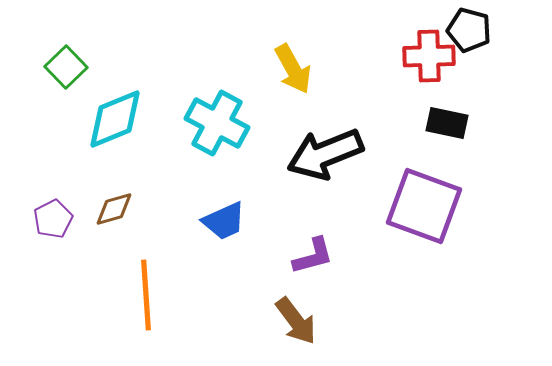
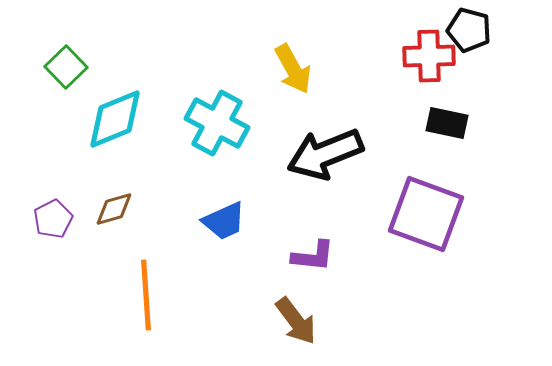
purple square: moved 2 px right, 8 px down
purple L-shape: rotated 21 degrees clockwise
